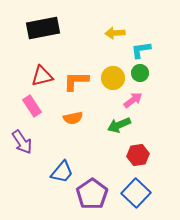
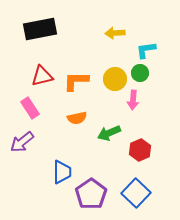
black rectangle: moved 3 px left, 1 px down
cyan L-shape: moved 5 px right
yellow circle: moved 2 px right, 1 px down
pink arrow: rotated 132 degrees clockwise
pink rectangle: moved 2 px left, 2 px down
orange semicircle: moved 4 px right
green arrow: moved 10 px left, 8 px down
purple arrow: rotated 85 degrees clockwise
red hexagon: moved 2 px right, 5 px up; rotated 15 degrees counterclockwise
blue trapezoid: rotated 40 degrees counterclockwise
purple pentagon: moved 1 px left
